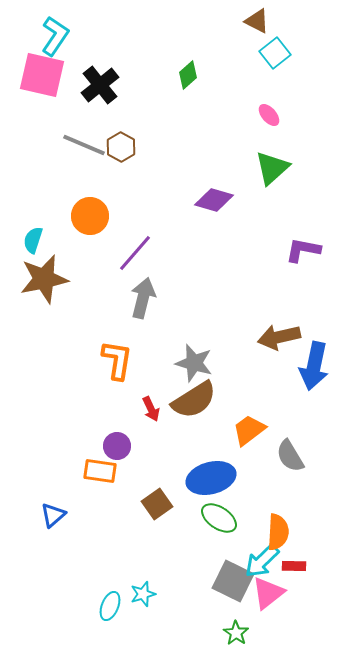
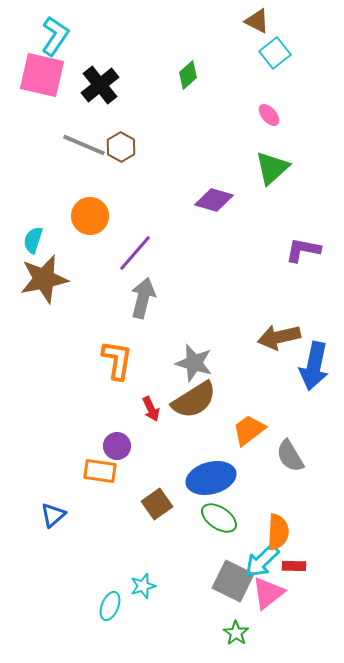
cyan star: moved 8 px up
